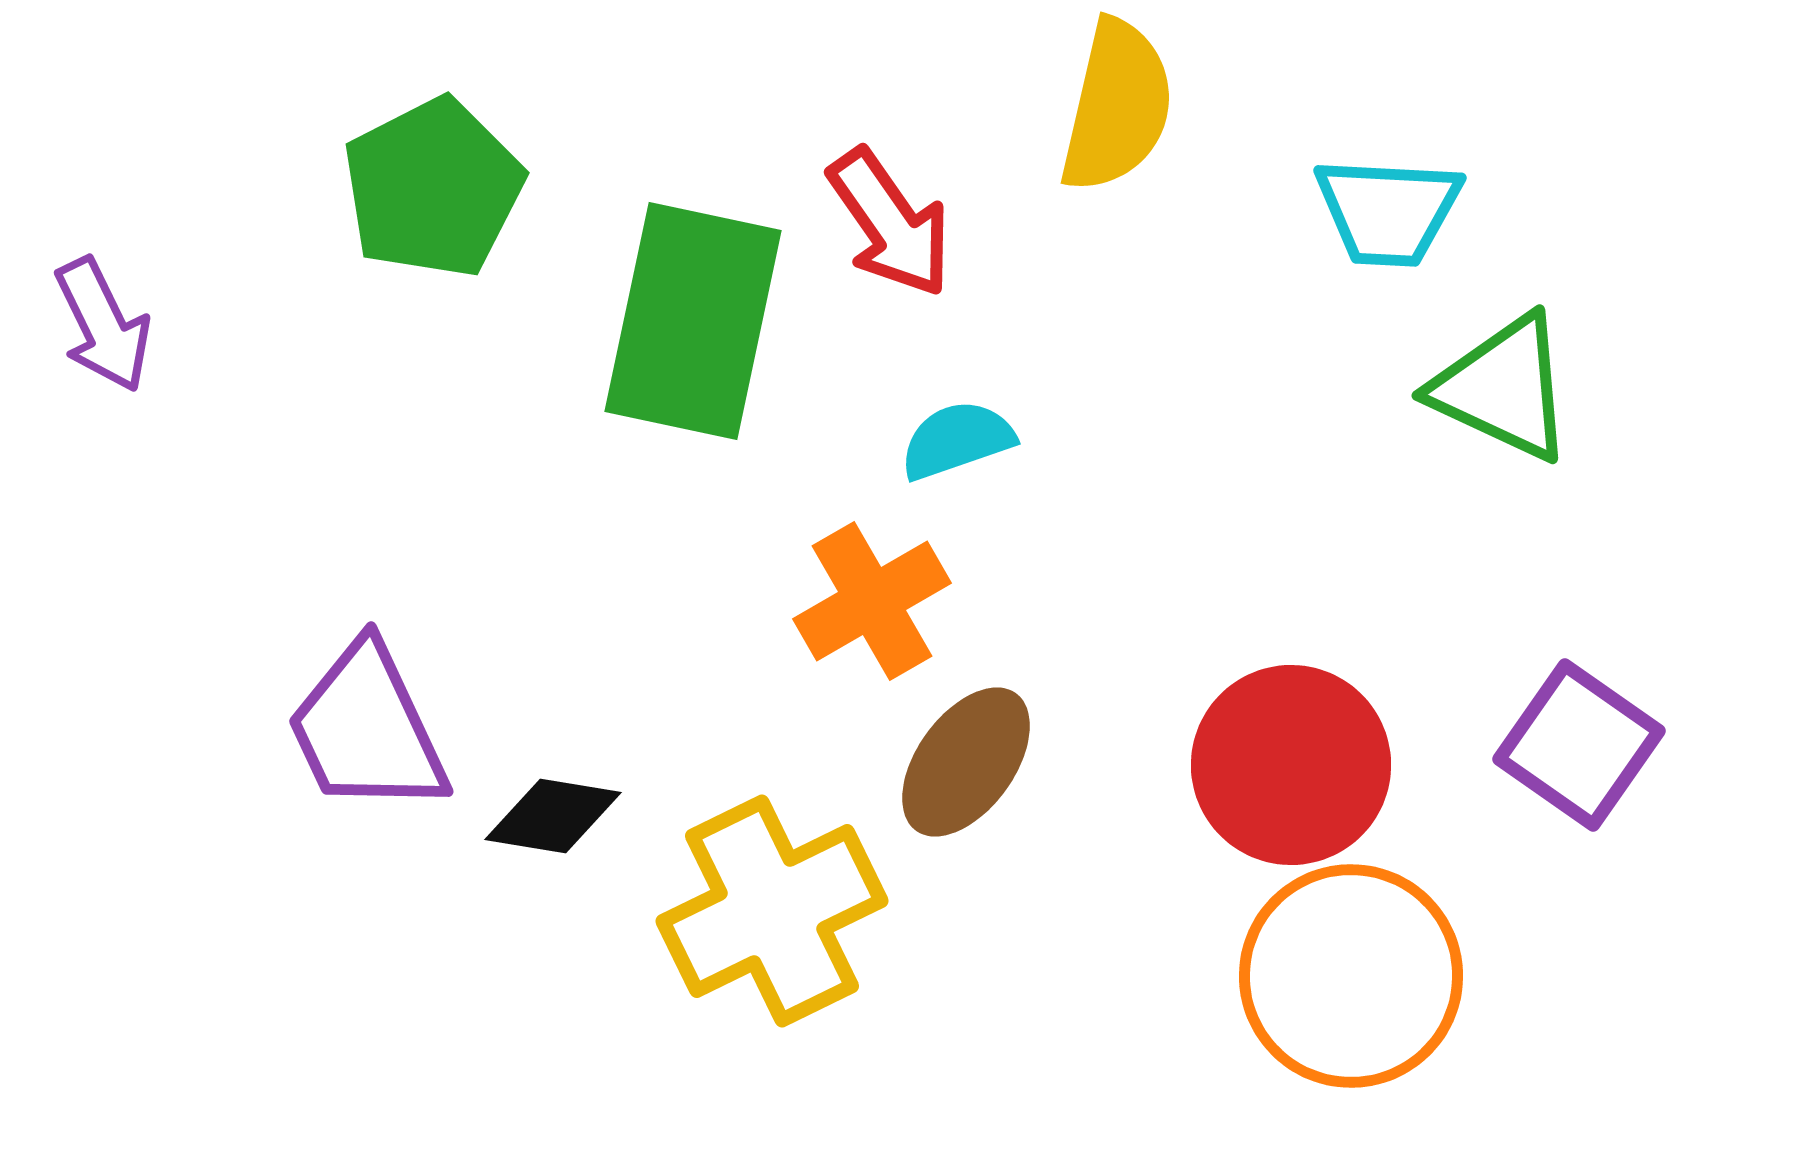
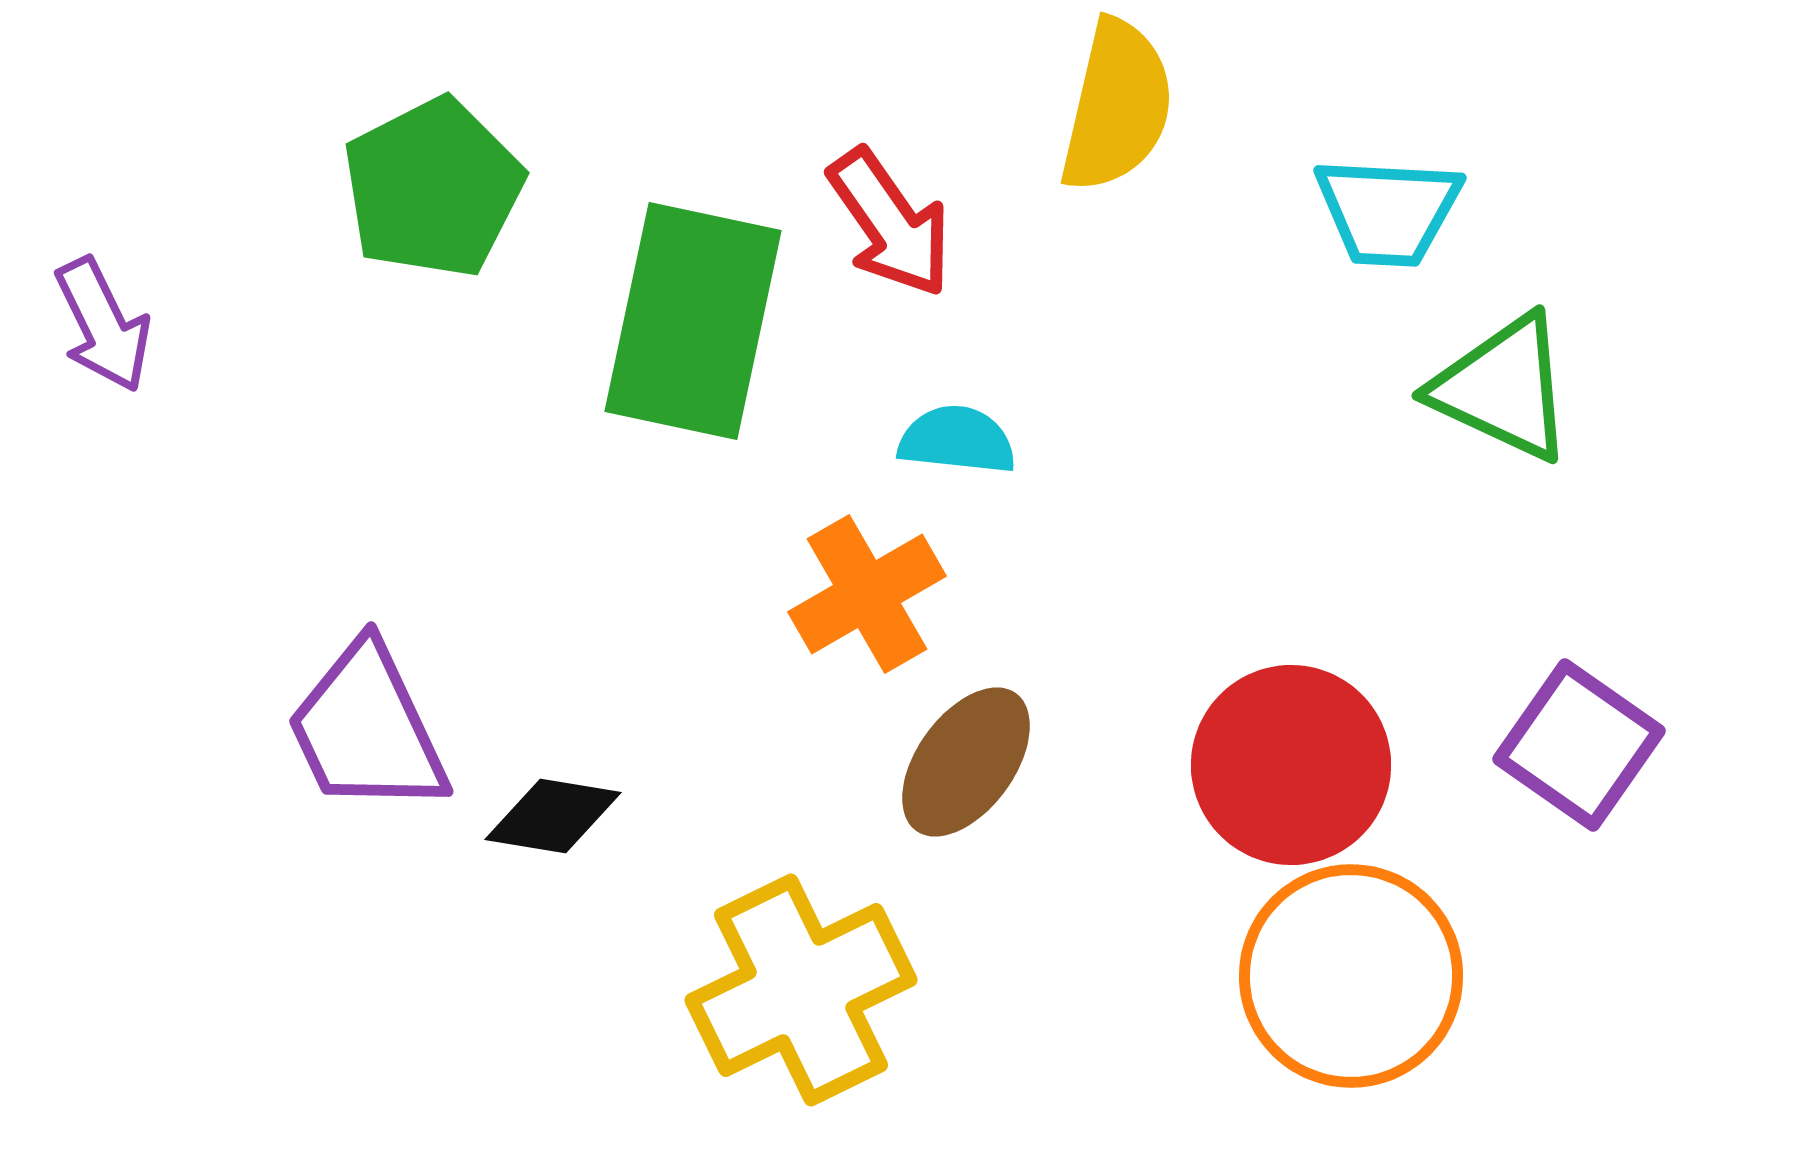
cyan semicircle: rotated 25 degrees clockwise
orange cross: moved 5 px left, 7 px up
yellow cross: moved 29 px right, 79 px down
